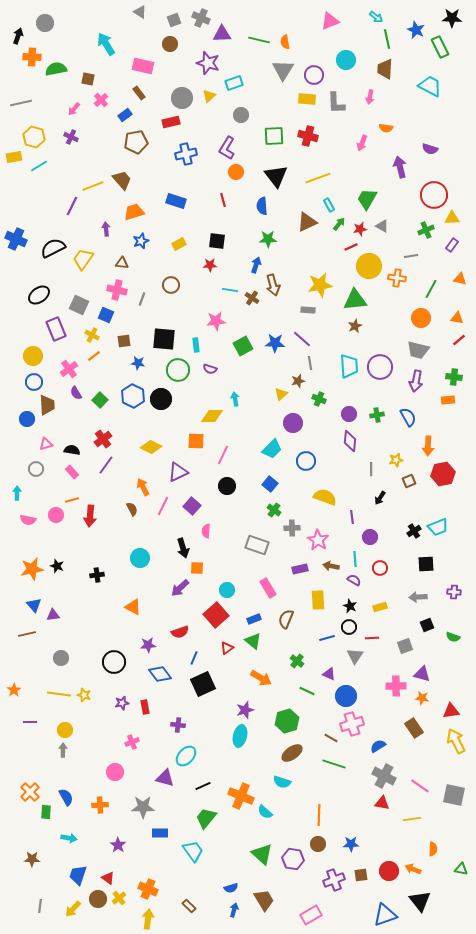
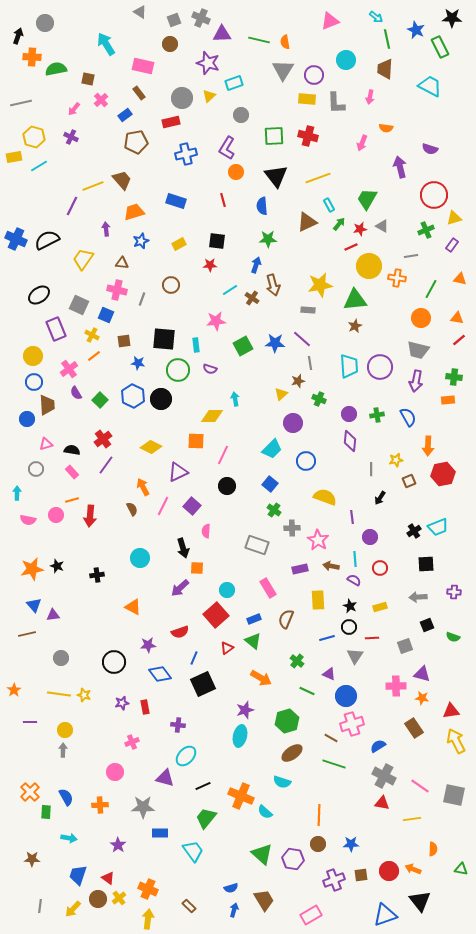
yellow triangle at (452, 218): moved 2 px right; rotated 14 degrees counterclockwise
black semicircle at (53, 248): moved 6 px left, 8 px up
cyan line at (230, 290): rotated 42 degrees counterclockwise
